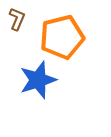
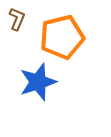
blue star: moved 2 px down
